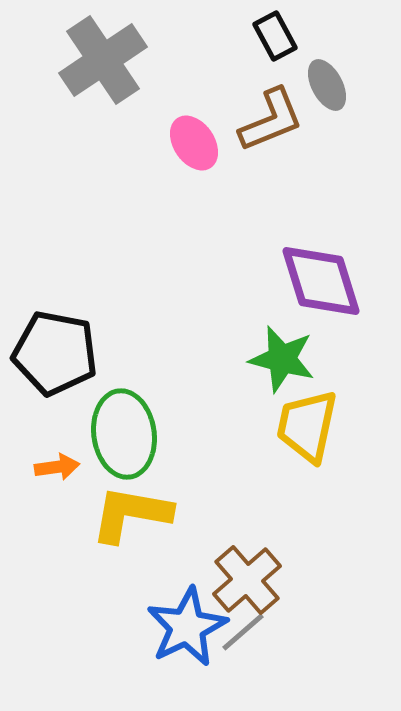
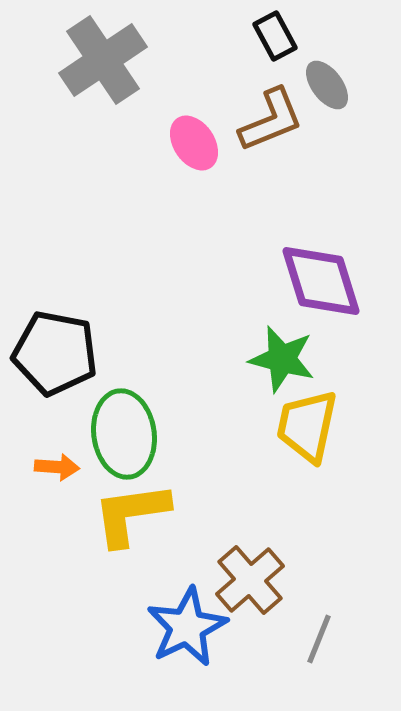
gray ellipse: rotated 9 degrees counterclockwise
orange arrow: rotated 12 degrees clockwise
yellow L-shape: rotated 18 degrees counterclockwise
brown cross: moved 3 px right
gray line: moved 76 px right, 7 px down; rotated 27 degrees counterclockwise
